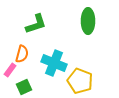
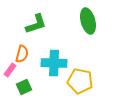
green ellipse: rotated 15 degrees counterclockwise
cyan cross: rotated 20 degrees counterclockwise
yellow pentagon: rotated 10 degrees counterclockwise
